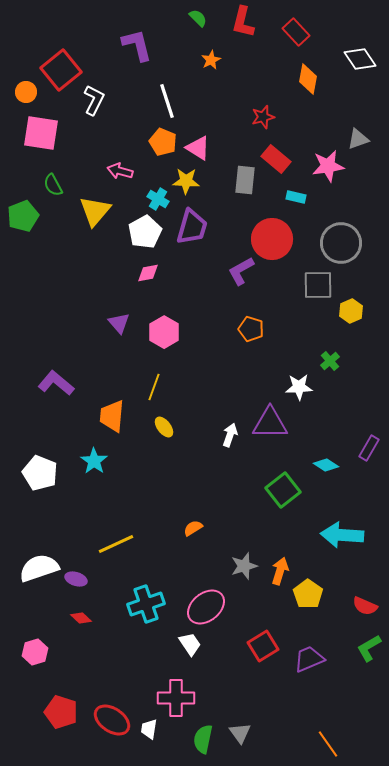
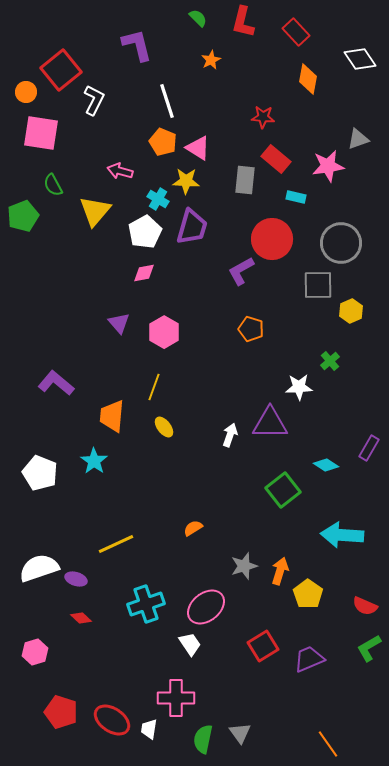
red star at (263, 117): rotated 20 degrees clockwise
pink diamond at (148, 273): moved 4 px left
